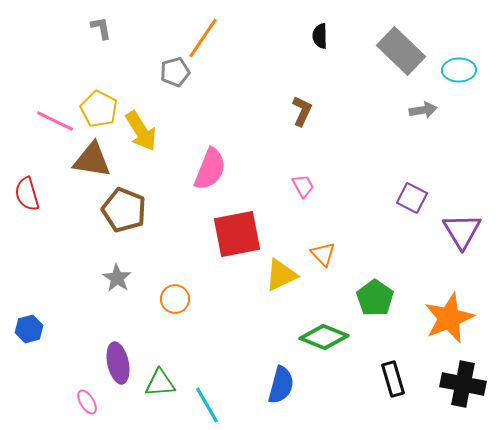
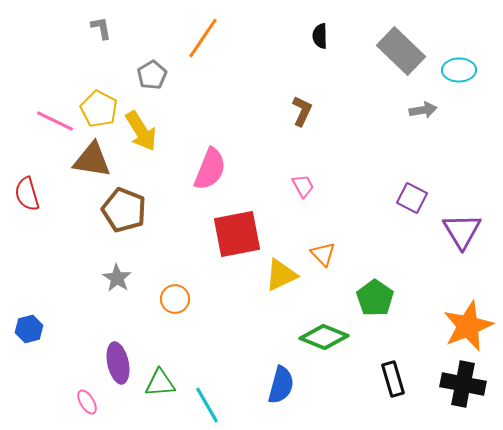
gray pentagon: moved 23 px left, 3 px down; rotated 16 degrees counterclockwise
orange star: moved 19 px right, 8 px down
